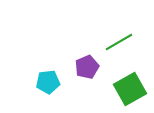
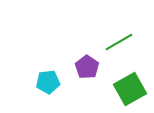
purple pentagon: rotated 15 degrees counterclockwise
